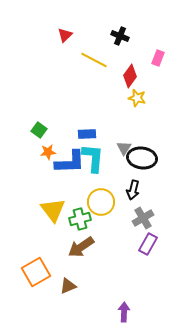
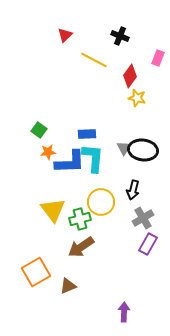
black ellipse: moved 1 px right, 8 px up
